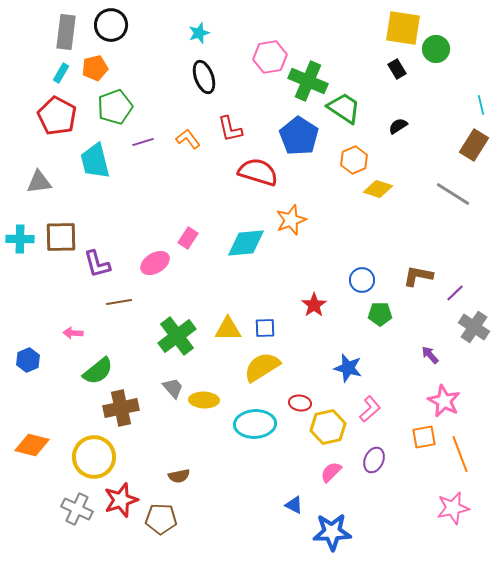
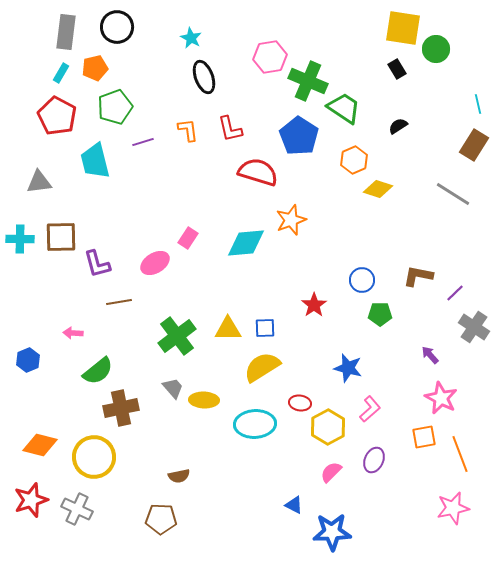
black circle at (111, 25): moved 6 px right, 2 px down
cyan star at (199, 33): moved 8 px left, 5 px down; rotated 25 degrees counterclockwise
cyan line at (481, 105): moved 3 px left, 1 px up
orange L-shape at (188, 139): moved 9 px up; rotated 30 degrees clockwise
pink star at (444, 401): moved 3 px left, 3 px up
yellow hexagon at (328, 427): rotated 16 degrees counterclockwise
orange diamond at (32, 445): moved 8 px right
red star at (121, 500): moved 90 px left
